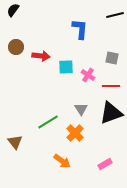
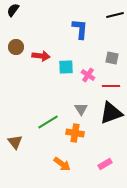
orange cross: rotated 36 degrees counterclockwise
orange arrow: moved 3 px down
